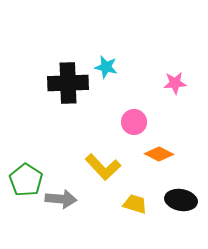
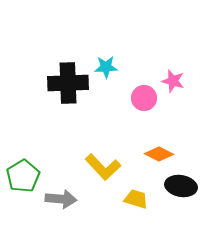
cyan star: rotated 15 degrees counterclockwise
pink star: moved 2 px left, 2 px up; rotated 20 degrees clockwise
pink circle: moved 10 px right, 24 px up
green pentagon: moved 3 px left, 4 px up; rotated 8 degrees clockwise
black ellipse: moved 14 px up
yellow trapezoid: moved 1 px right, 5 px up
